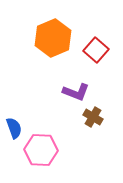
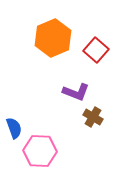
pink hexagon: moved 1 px left, 1 px down
